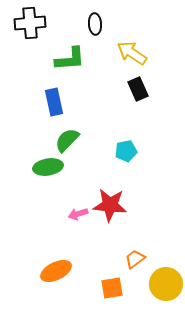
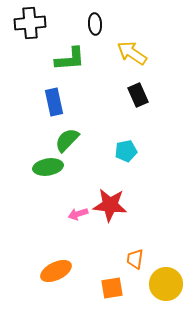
black rectangle: moved 6 px down
orange trapezoid: rotated 45 degrees counterclockwise
